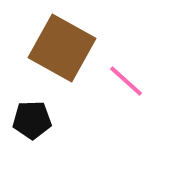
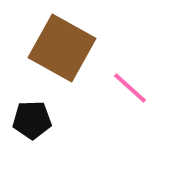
pink line: moved 4 px right, 7 px down
